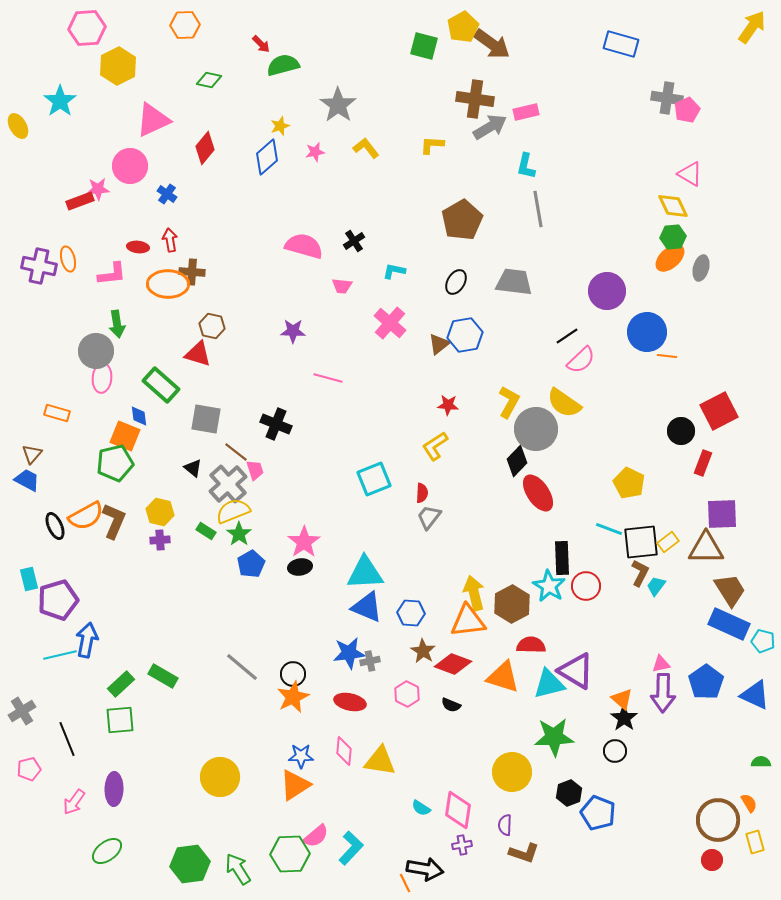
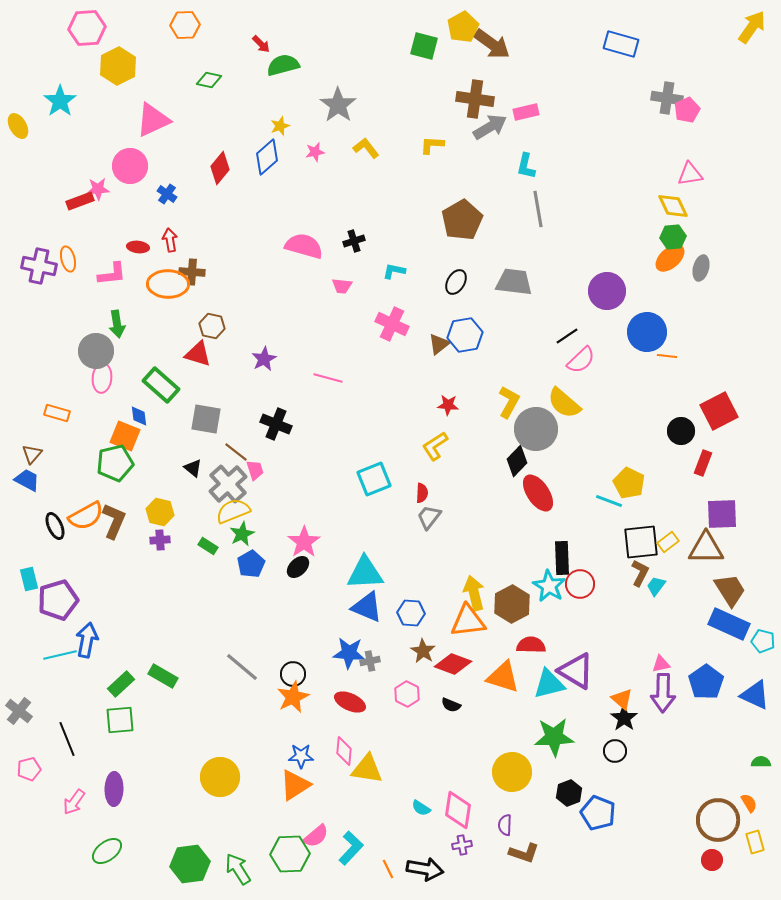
red diamond at (205, 148): moved 15 px right, 20 px down
pink triangle at (690, 174): rotated 40 degrees counterclockwise
black cross at (354, 241): rotated 15 degrees clockwise
pink cross at (390, 323): moved 2 px right, 1 px down; rotated 16 degrees counterclockwise
purple star at (293, 331): moved 29 px left, 28 px down; rotated 30 degrees counterclockwise
yellow semicircle at (564, 403): rotated 6 degrees clockwise
cyan line at (609, 529): moved 28 px up
green rectangle at (206, 531): moved 2 px right, 15 px down
green star at (239, 534): moved 3 px right; rotated 10 degrees clockwise
black ellipse at (300, 567): moved 2 px left; rotated 35 degrees counterclockwise
red circle at (586, 586): moved 6 px left, 2 px up
blue star at (349, 653): rotated 12 degrees clockwise
red ellipse at (350, 702): rotated 12 degrees clockwise
gray cross at (22, 711): moved 3 px left; rotated 20 degrees counterclockwise
yellow triangle at (380, 761): moved 13 px left, 8 px down
orange line at (405, 883): moved 17 px left, 14 px up
